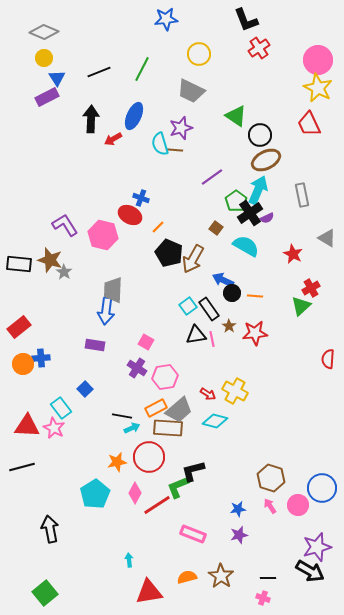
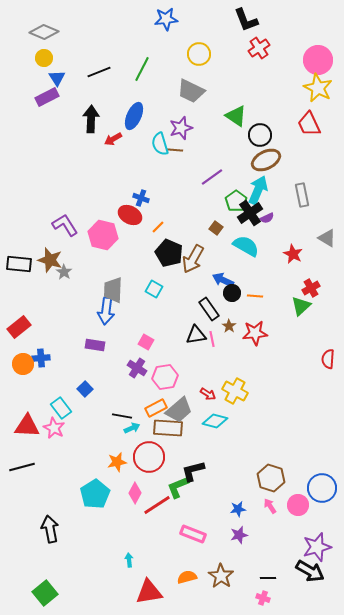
cyan square at (188, 306): moved 34 px left, 17 px up; rotated 24 degrees counterclockwise
